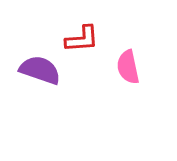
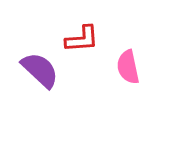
purple semicircle: rotated 24 degrees clockwise
